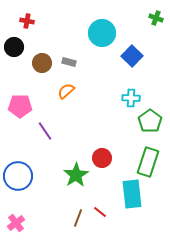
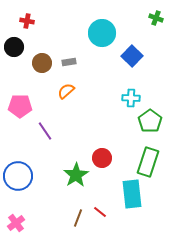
gray rectangle: rotated 24 degrees counterclockwise
